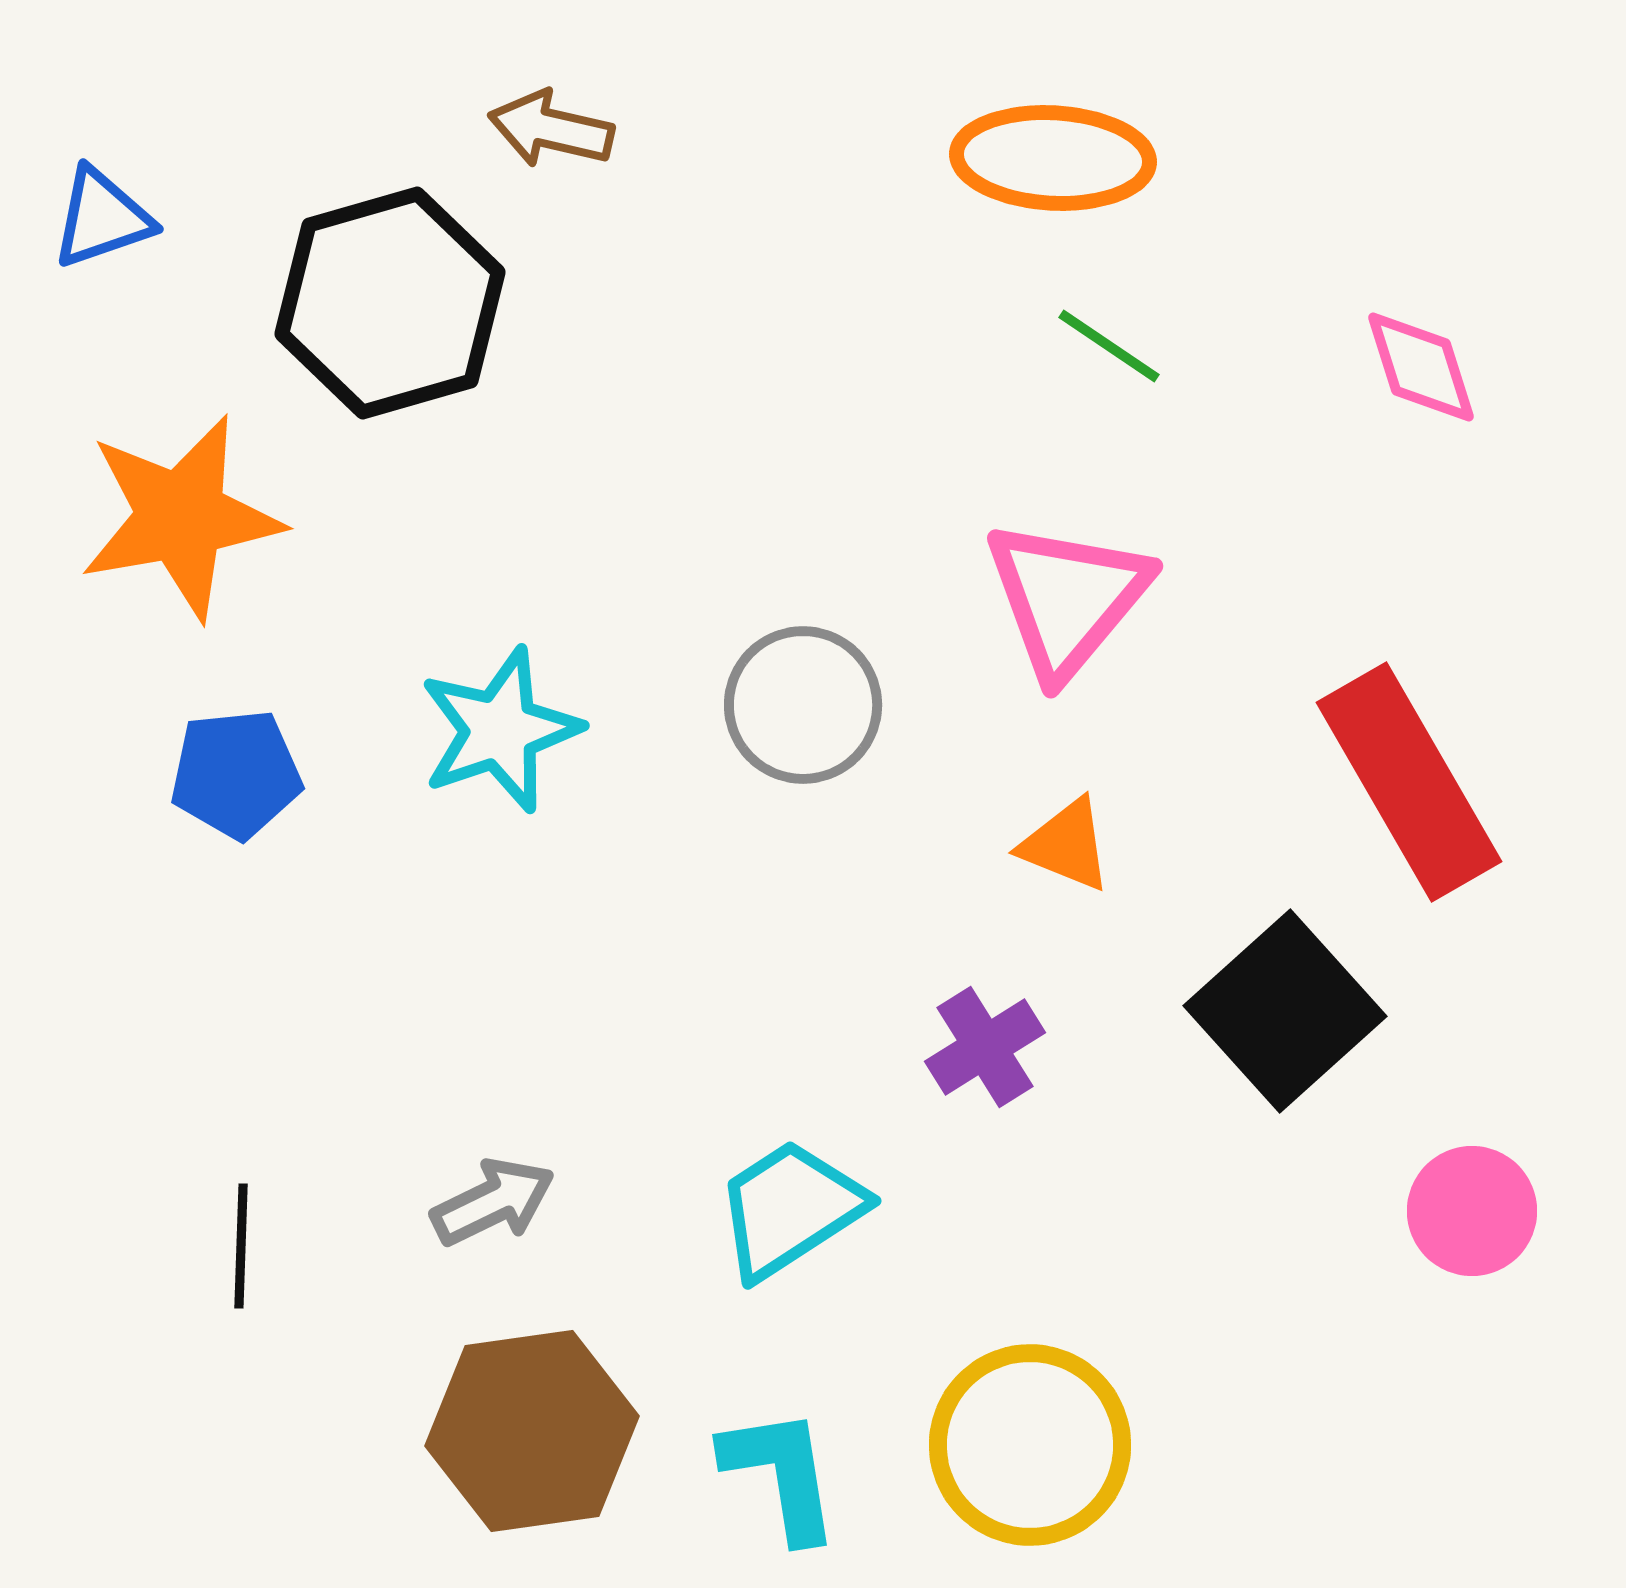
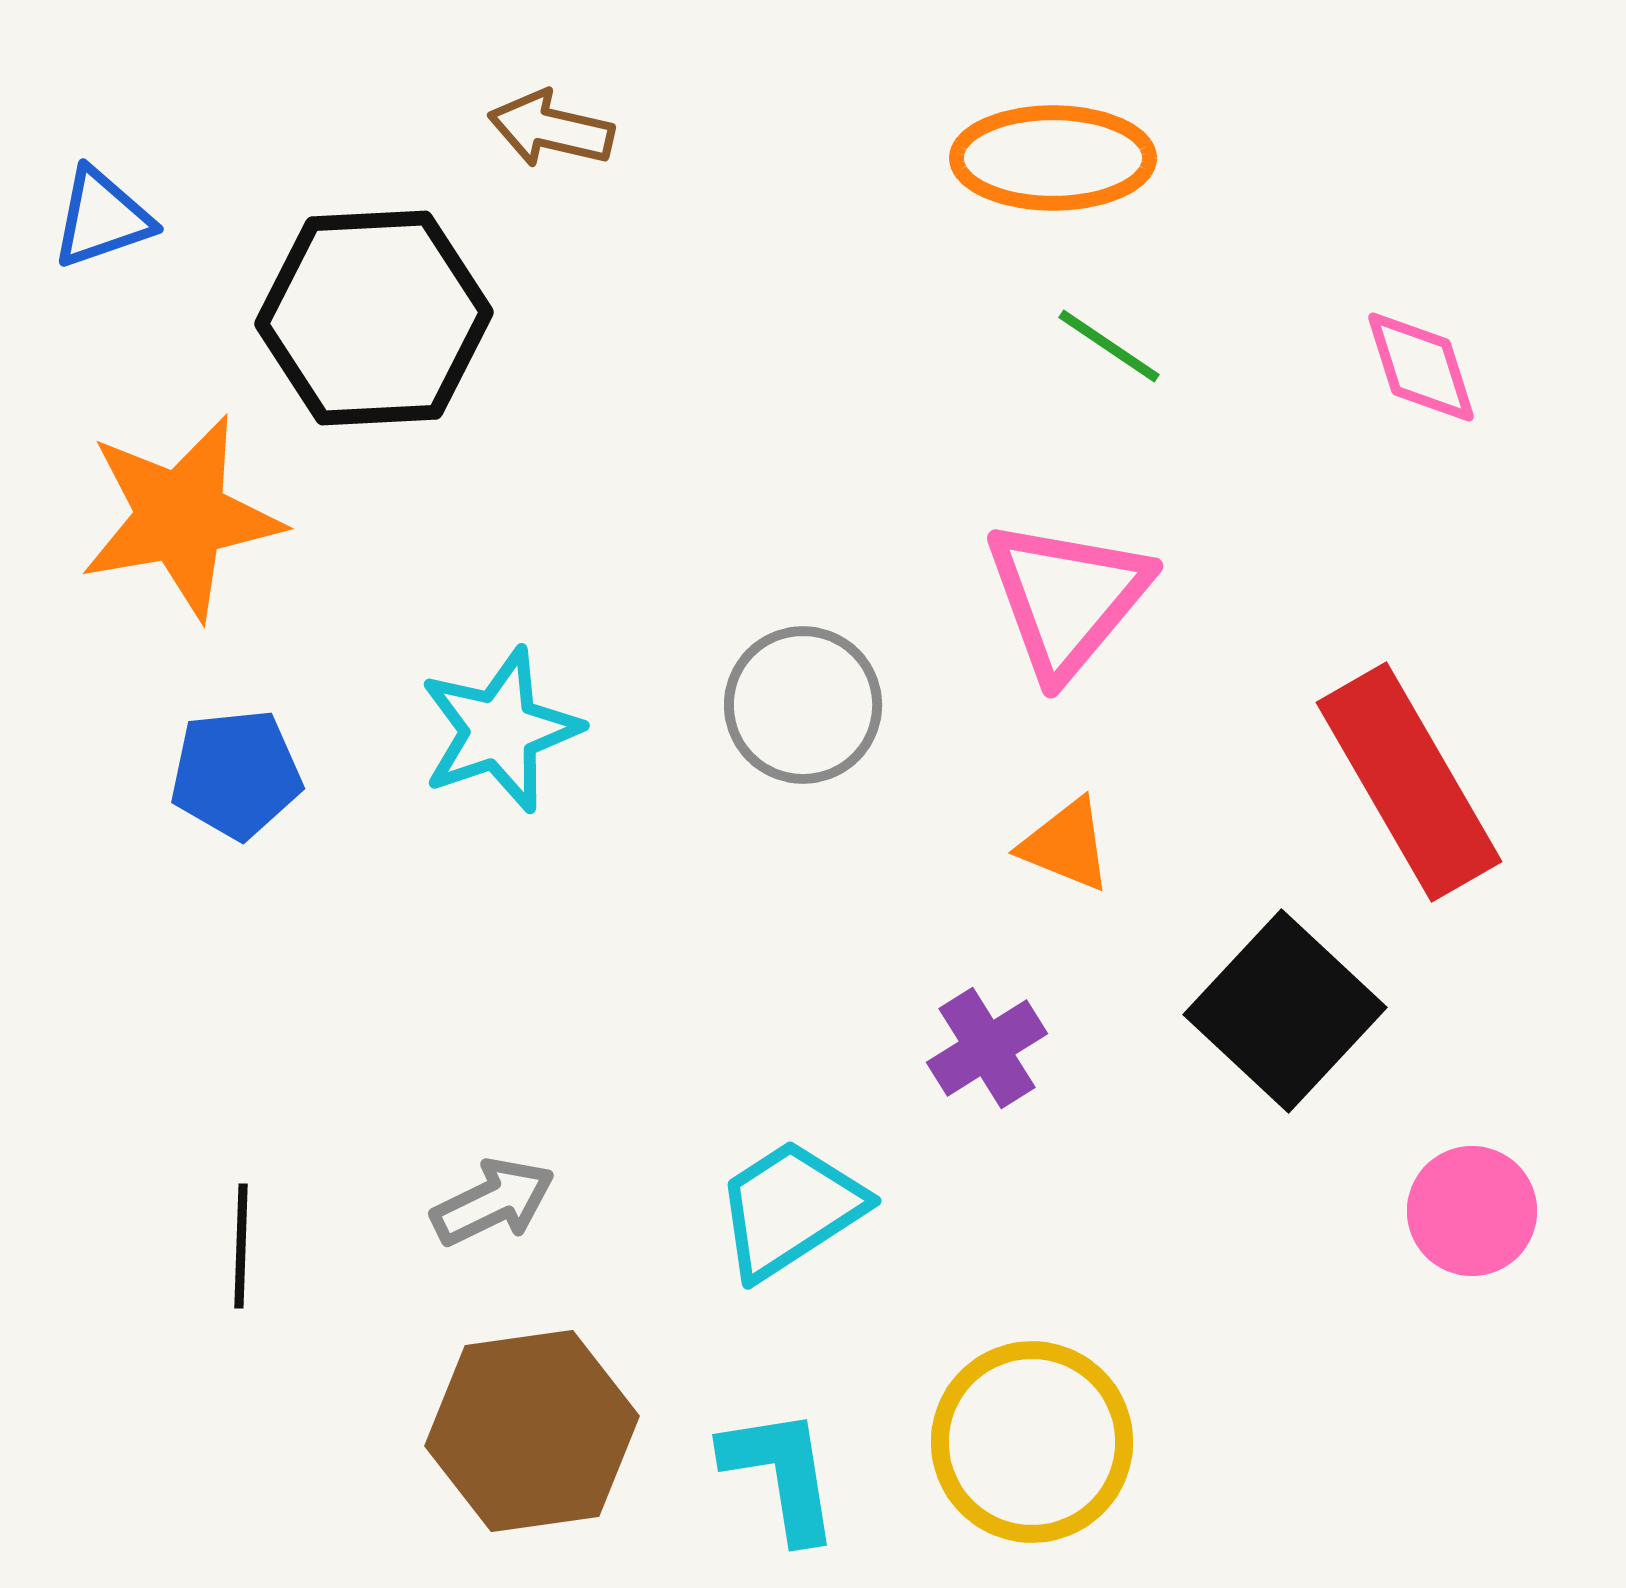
orange ellipse: rotated 3 degrees counterclockwise
black hexagon: moved 16 px left, 15 px down; rotated 13 degrees clockwise
black square: rotated 5 degrees counterclockwise
purple cross: moved 2 px right, 1 px down
yellow circle: moved 2 px right, 3 px up
